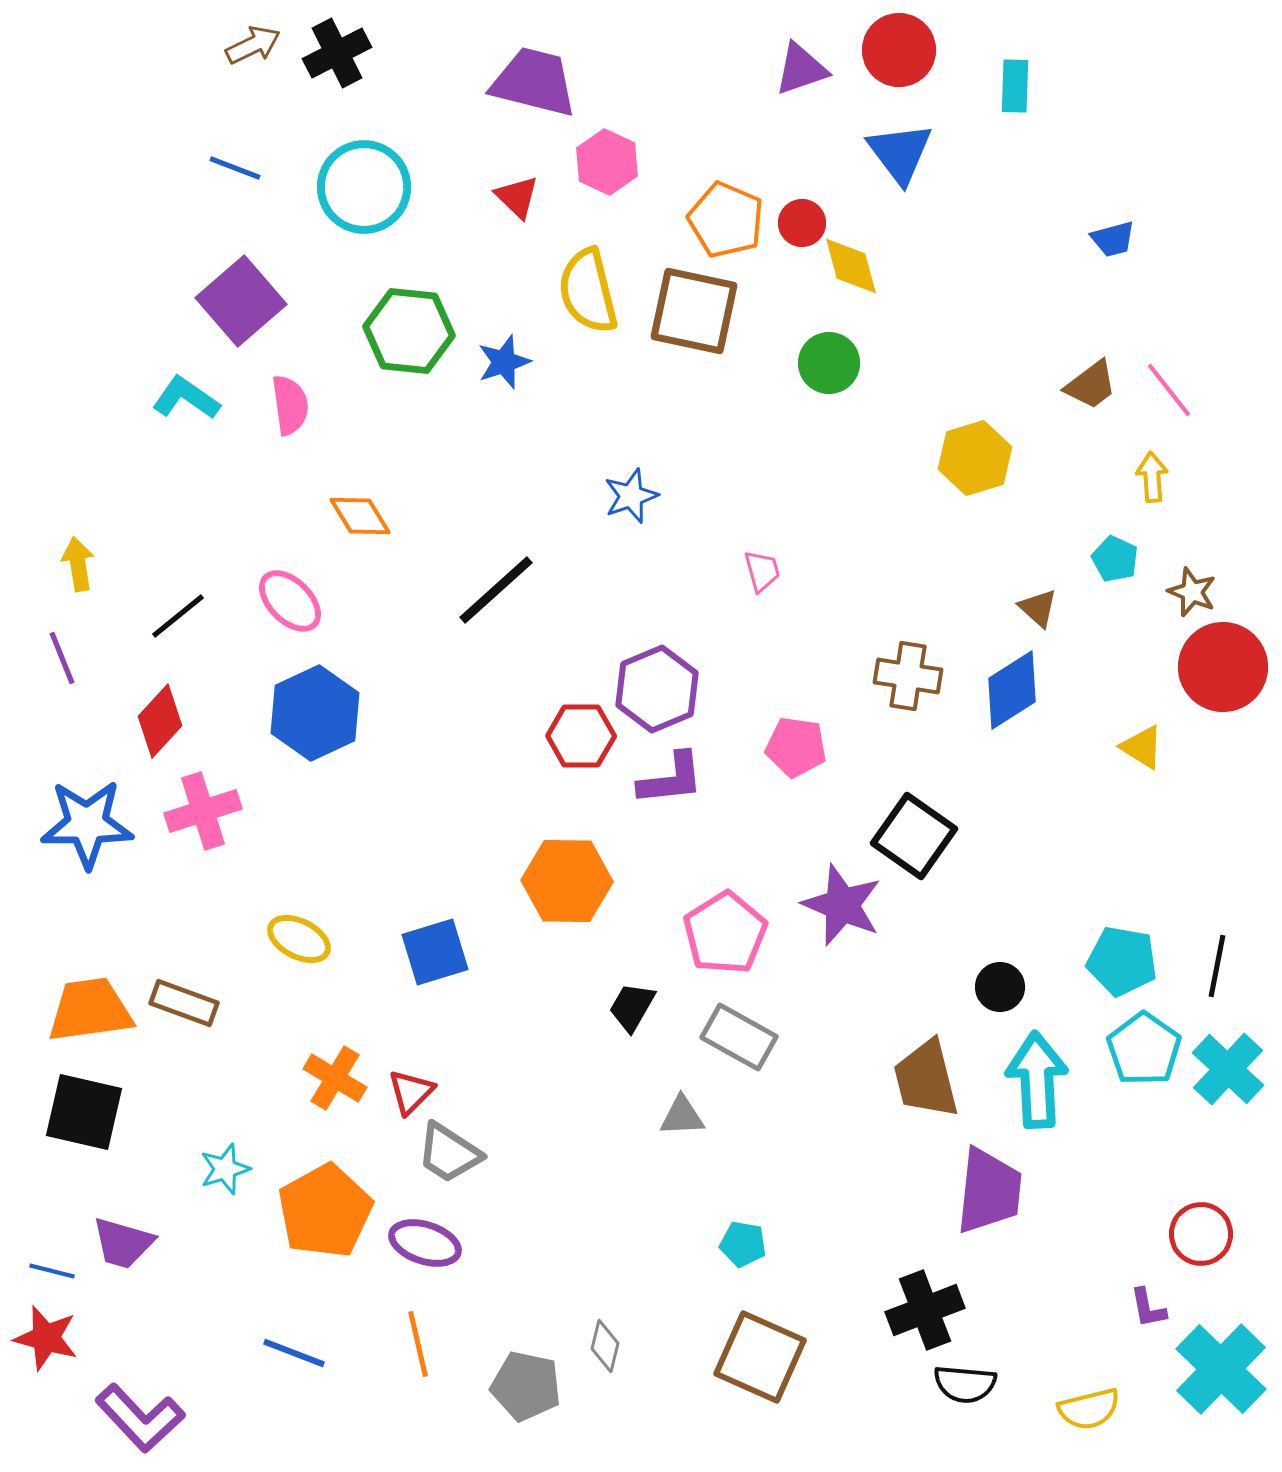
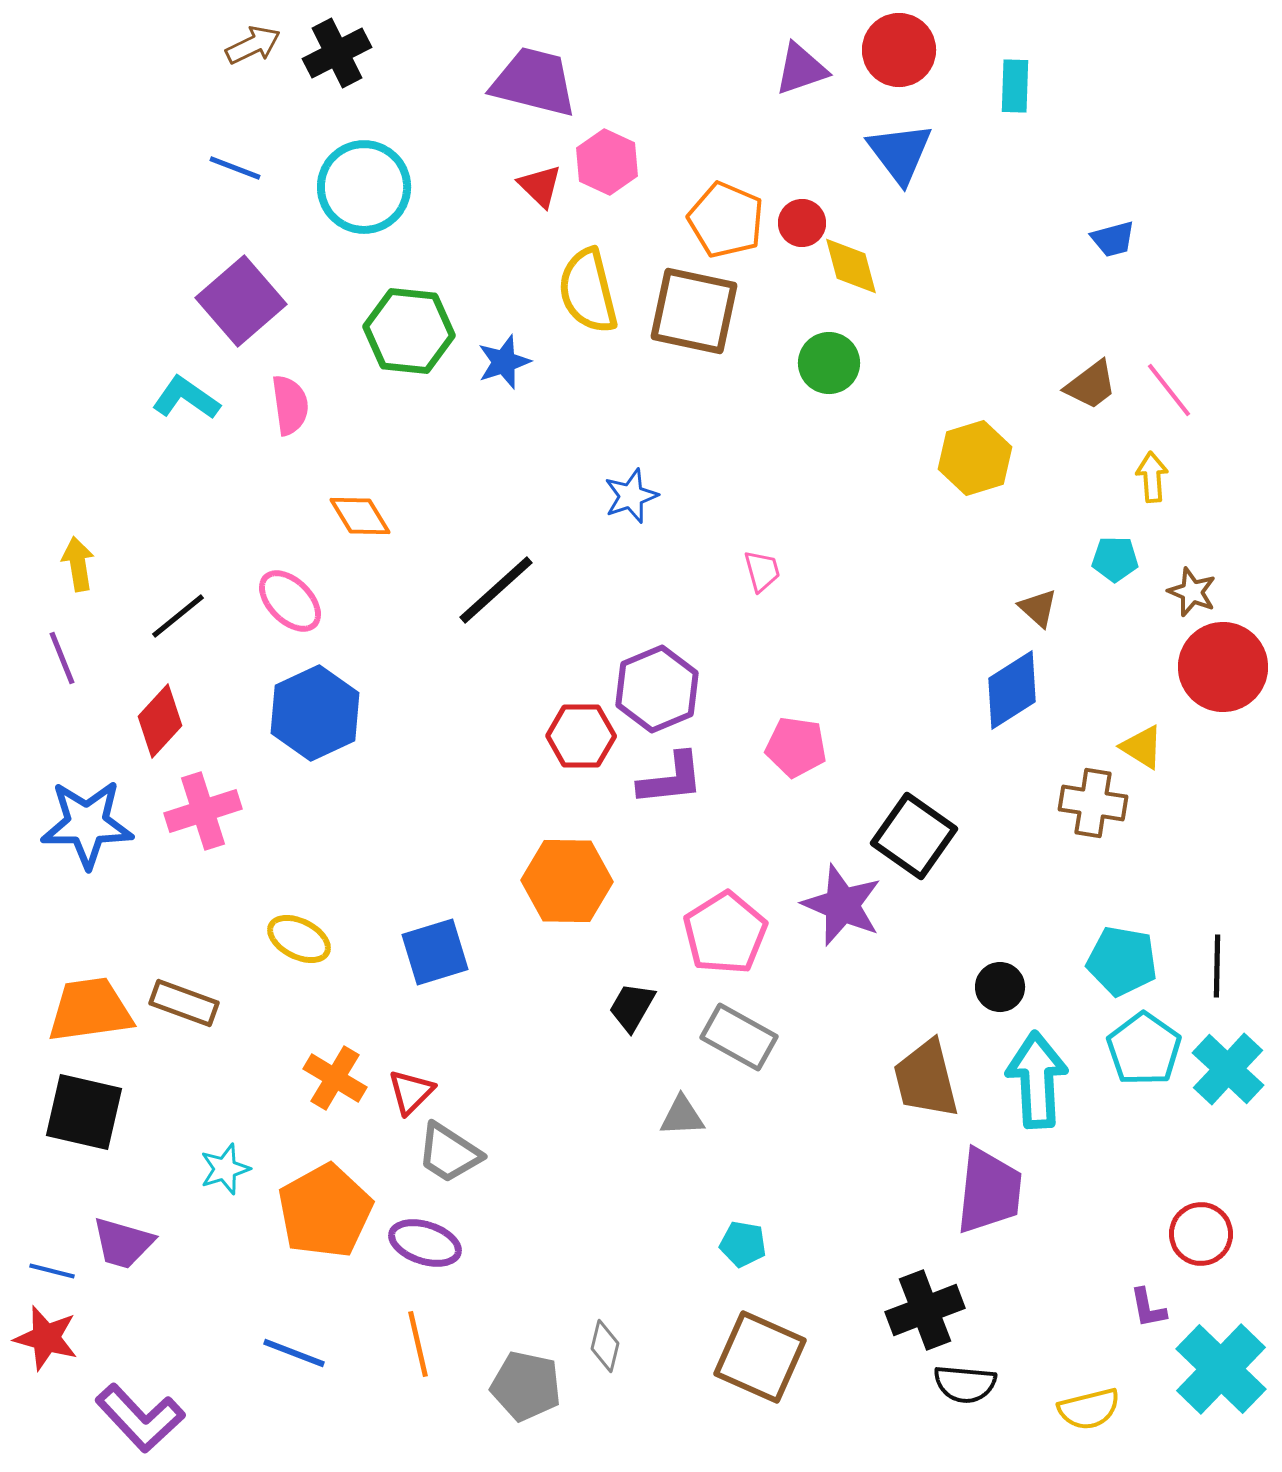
red triangle at (517, 197): moved 23 px right, 11 px up
cyan pentagon at (1115, 559): rotated 24 degrees counterclockwise
brown cross at (908, 676): moved 185 px right, 127 px down
black line at (1217, 966): rotated 10 degrees counterclockwise
